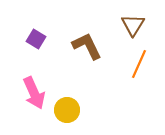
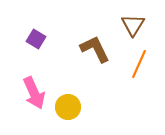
brown L-shape: moved 8 px right, 3 px down
yellow circle: moved 1 px right, 3 px up
